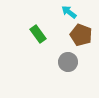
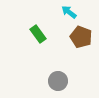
brown pentagon: moved 2 px down
gray circle: moved 10 px left, 19 px down
